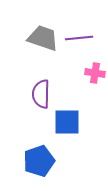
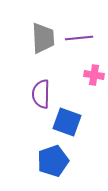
gray trapezoid: rotated 68 degrees clockwise
pink cross: moved 1 px left, 2 px down
blue square: rotated 20 degrees clockwise
blue pentagon: moved 14 px right
